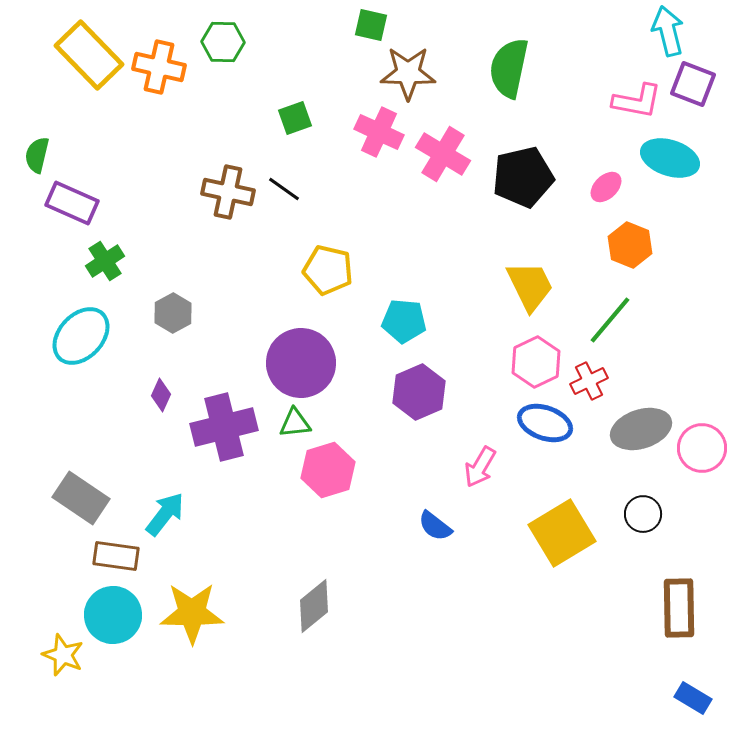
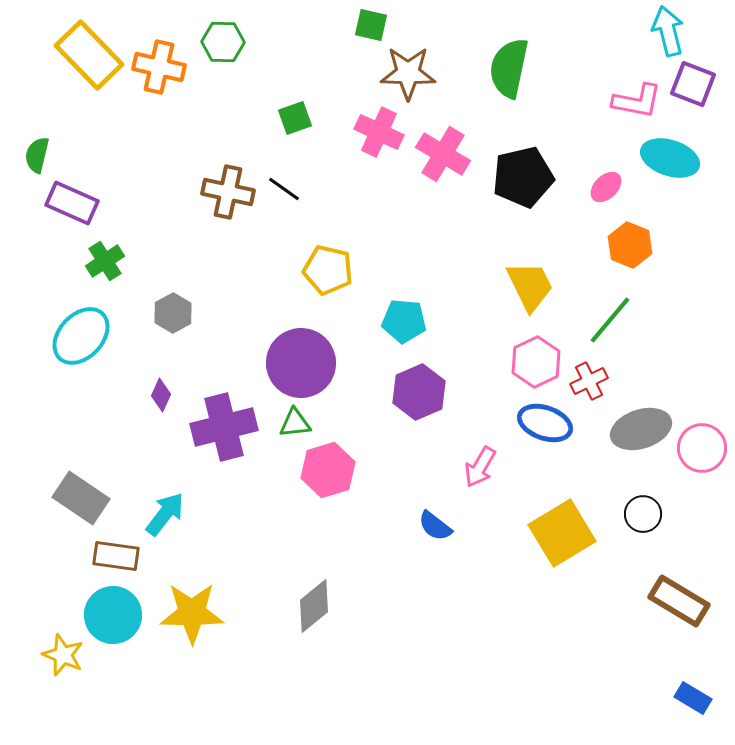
brown rectangle at (679, 608): moved 7 px up; rotated 58 degrees counterclockwise
